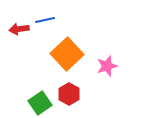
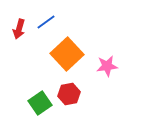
blue line: moved 1 px right, 2 px down; rotated 24 degrees counterclockwise
red arrow: rotated 66 degrees counterclockwise
pink star: rotated 10 degrees clockwise
red hexagon: rotated 20 degrees clockwise
